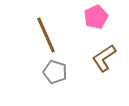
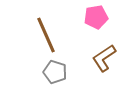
pink pentagon: rotated 15 degrees clockwise
